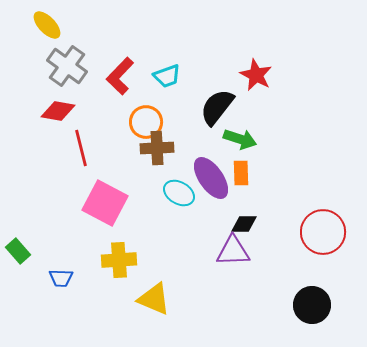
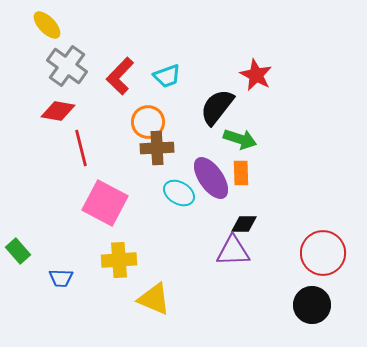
orange circle: moved 2 px right
red circle: moved 21 px down
